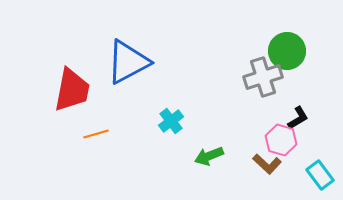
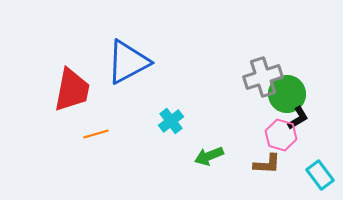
green circle: moved 43 px down
pink hexagon: moved 5 px up
brown L-shape: rotated 40 degrees counterclockwise
